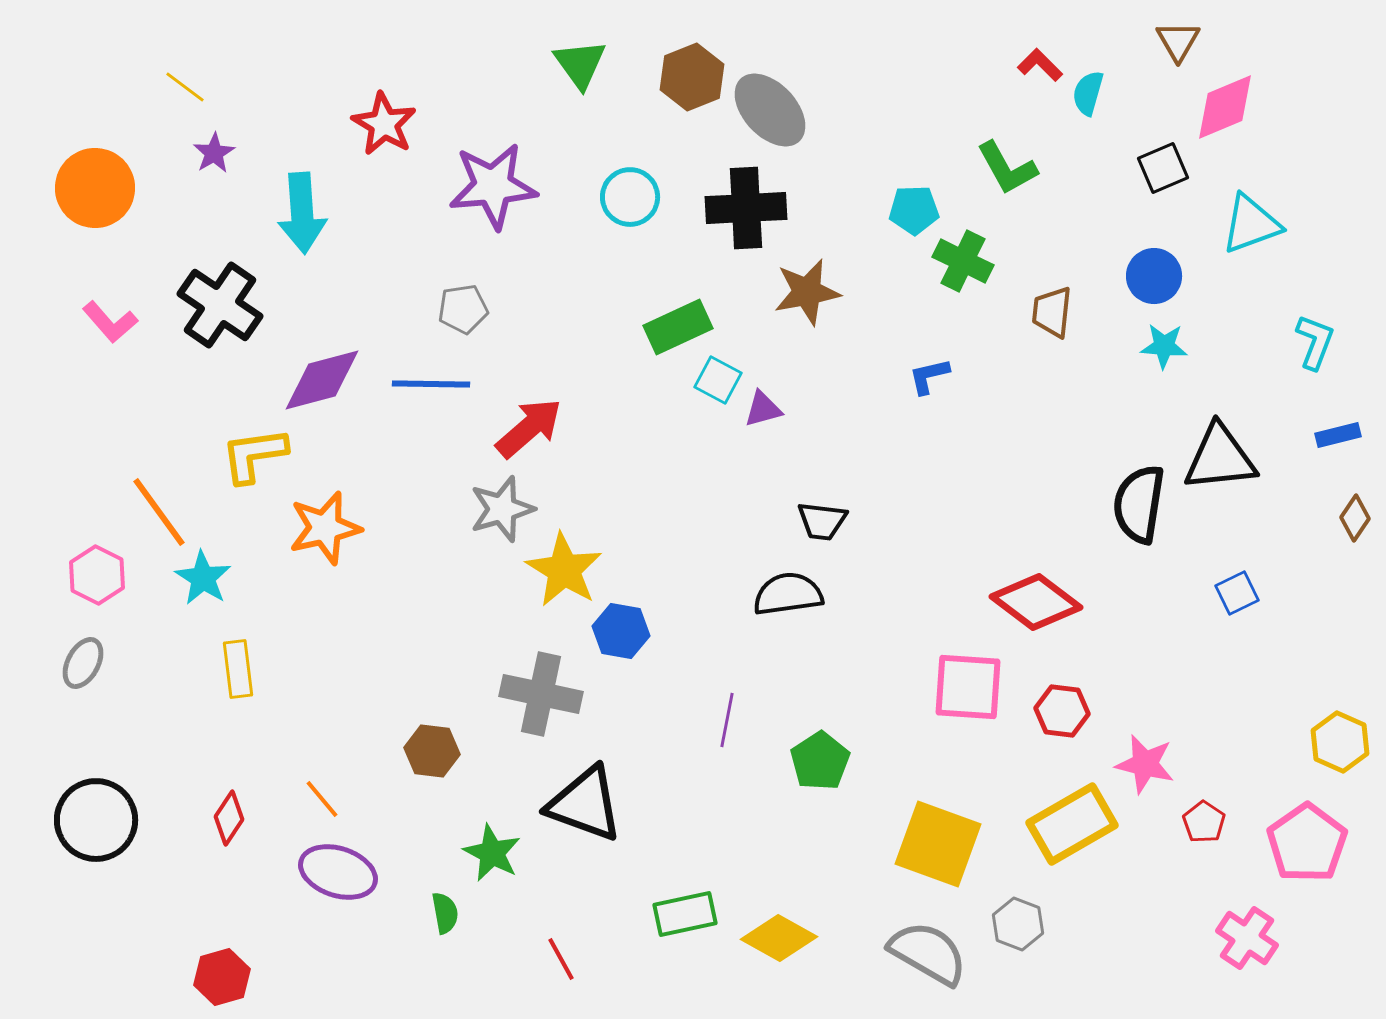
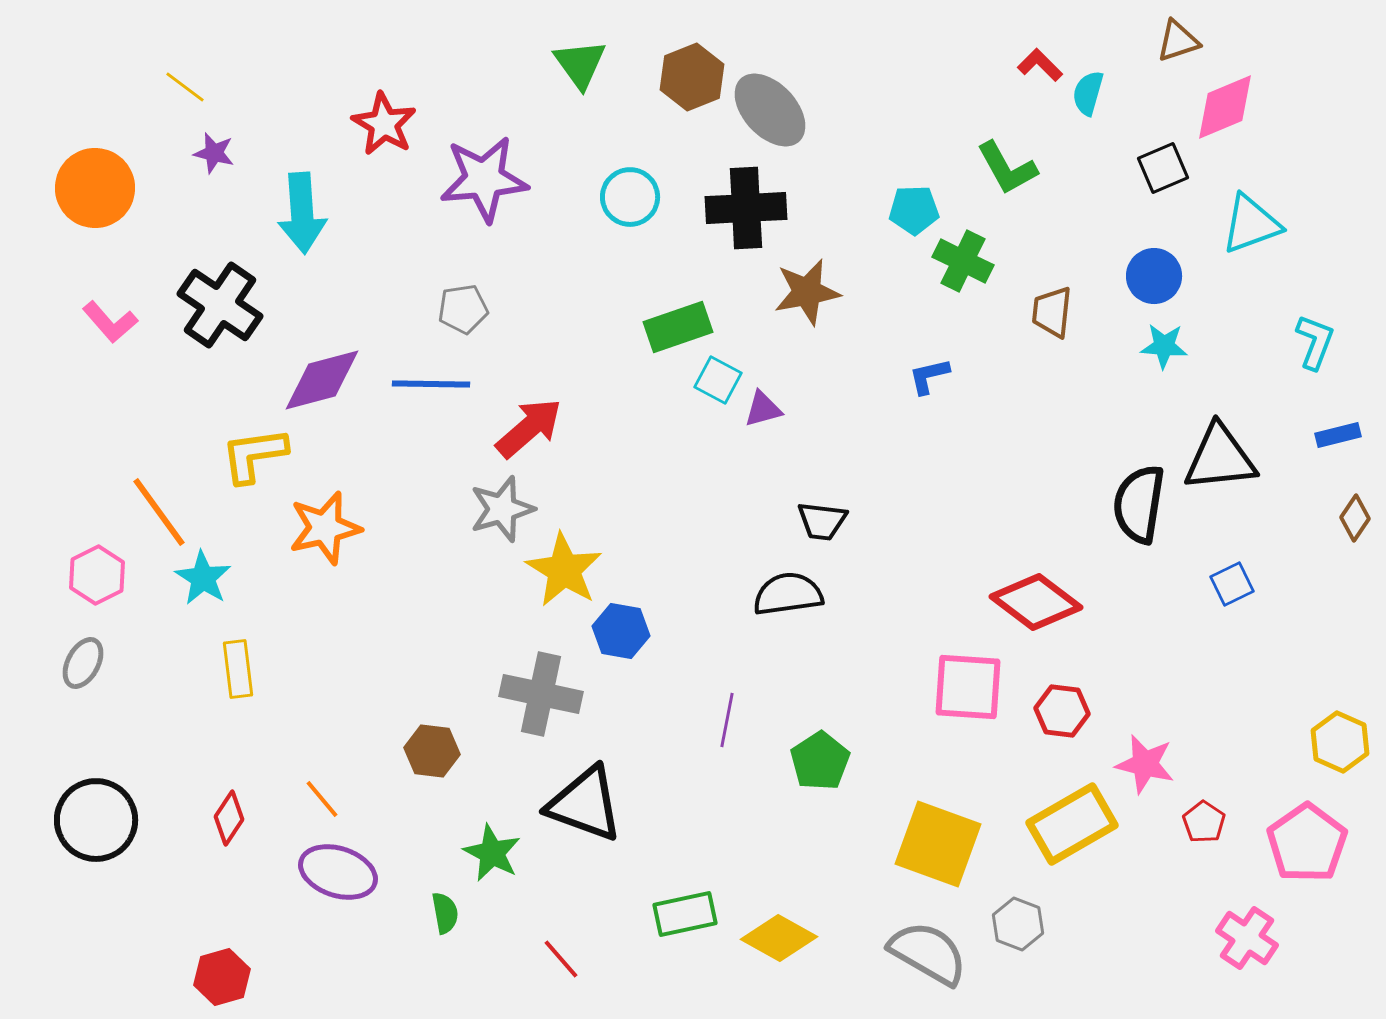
brown triangle at (1178, 41): rotated 42 degrees clockwise
purple star at (214, 153): rotated 27 degrees counterclockwise
purple star at (493, 186): moved 9 px left, 7 px up
green rectangle at (678, 327): rotated 6 degrees clockwise
pink hexagon at (97, 575): rotated 6 degrees clockwise
blue square at (1237, 593): moved 5 px left, 9 px up
red line at (561, 959): rotated 12 degrees counterclockwise
